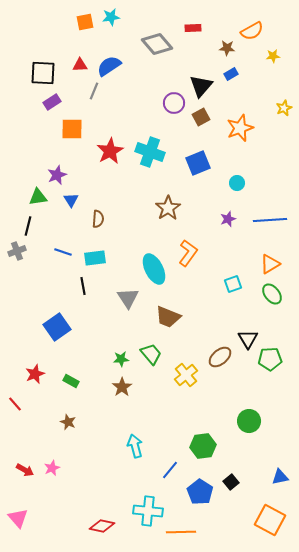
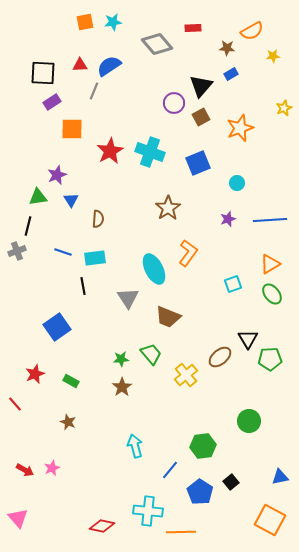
cyan star at (111, 17): moved 2 px right, 5 px down
